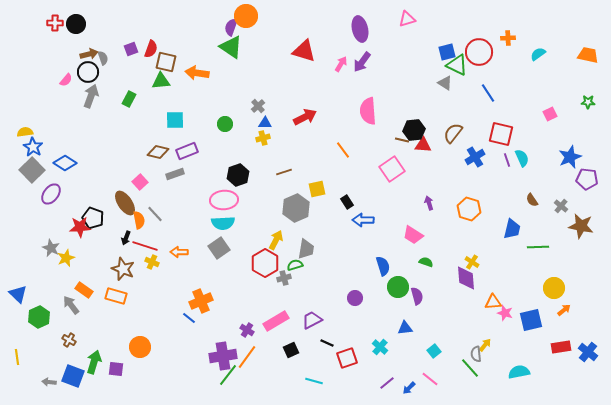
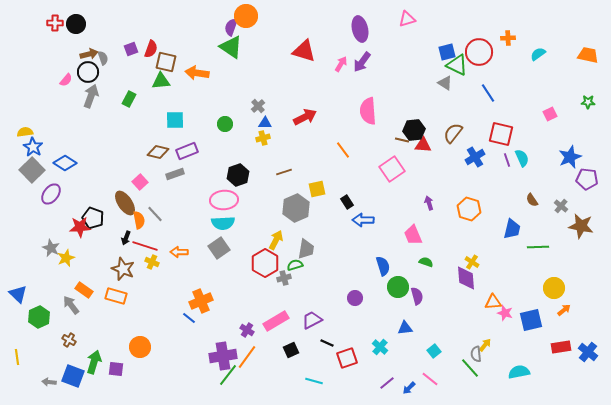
pink trapezoid at (413, 235): rotated 35 degrees clockwise
